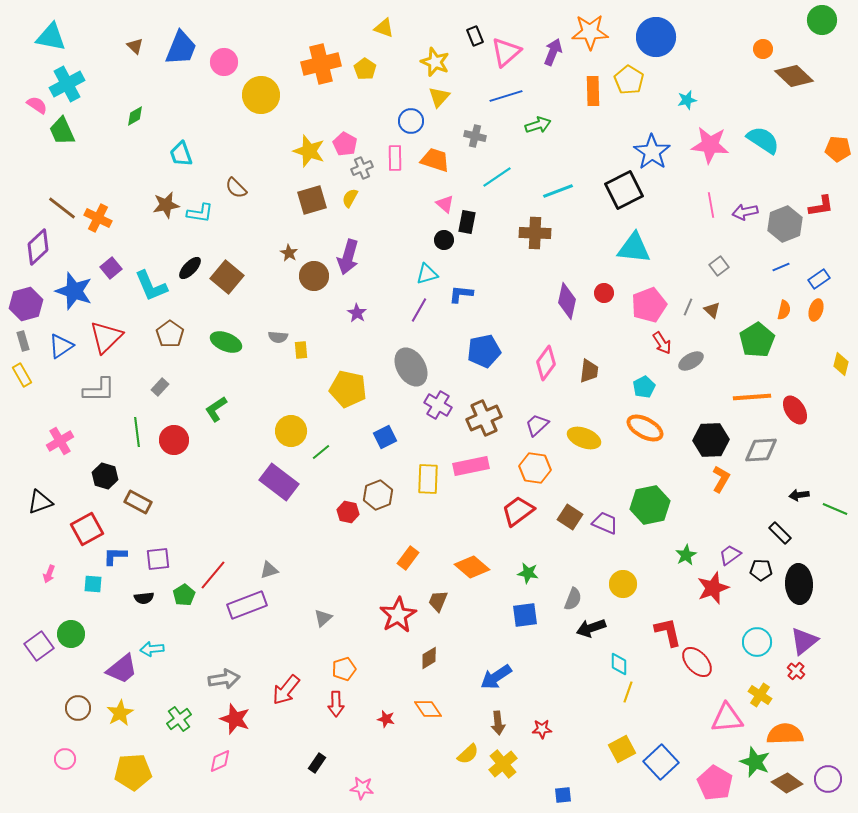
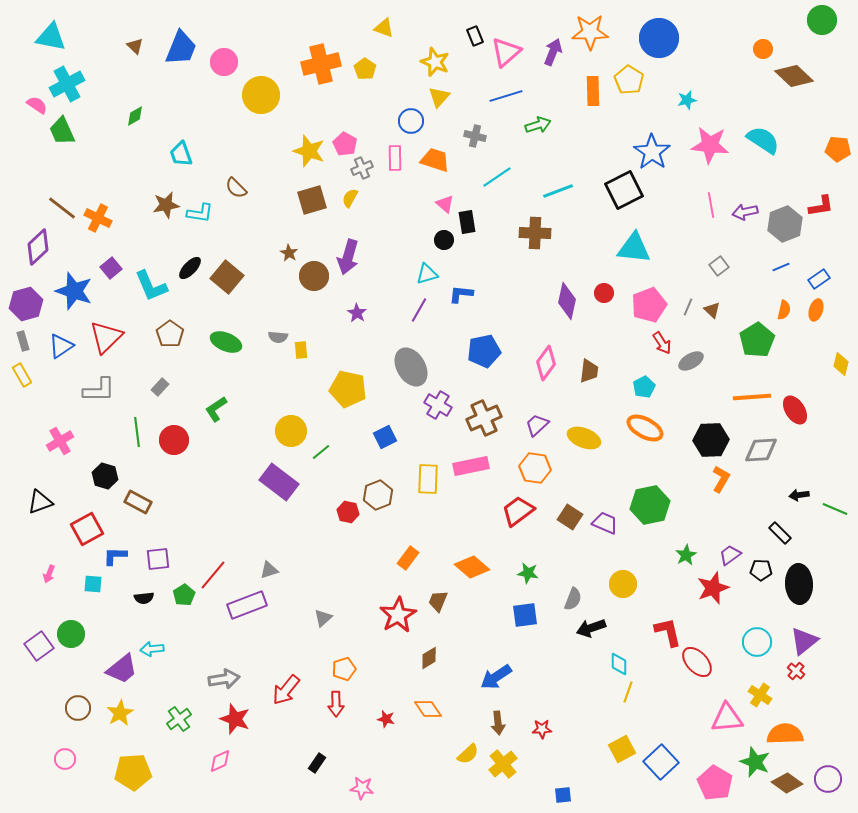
blue circle at (656, 37): moved 3 px right, 1 px down
black rectangle at (467, 222): rotated 20 degrees counterclockwise
